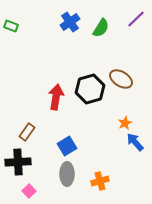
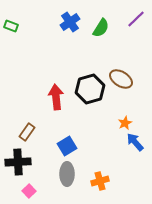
red arrow: rotated 15 degrees counterclockwise
